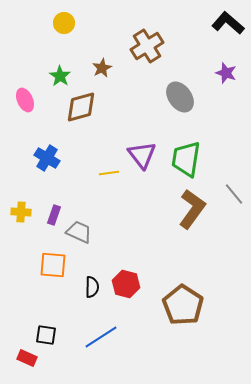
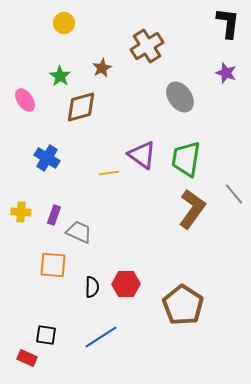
black L-shape: rotated 56 degrees clockwise
pink ellipse: rotated 10 degrees counterclockwise
purple triangle: rotated 16 degrees counterclockwise
red hexagon: rotated 16 degrees counterclockwise
